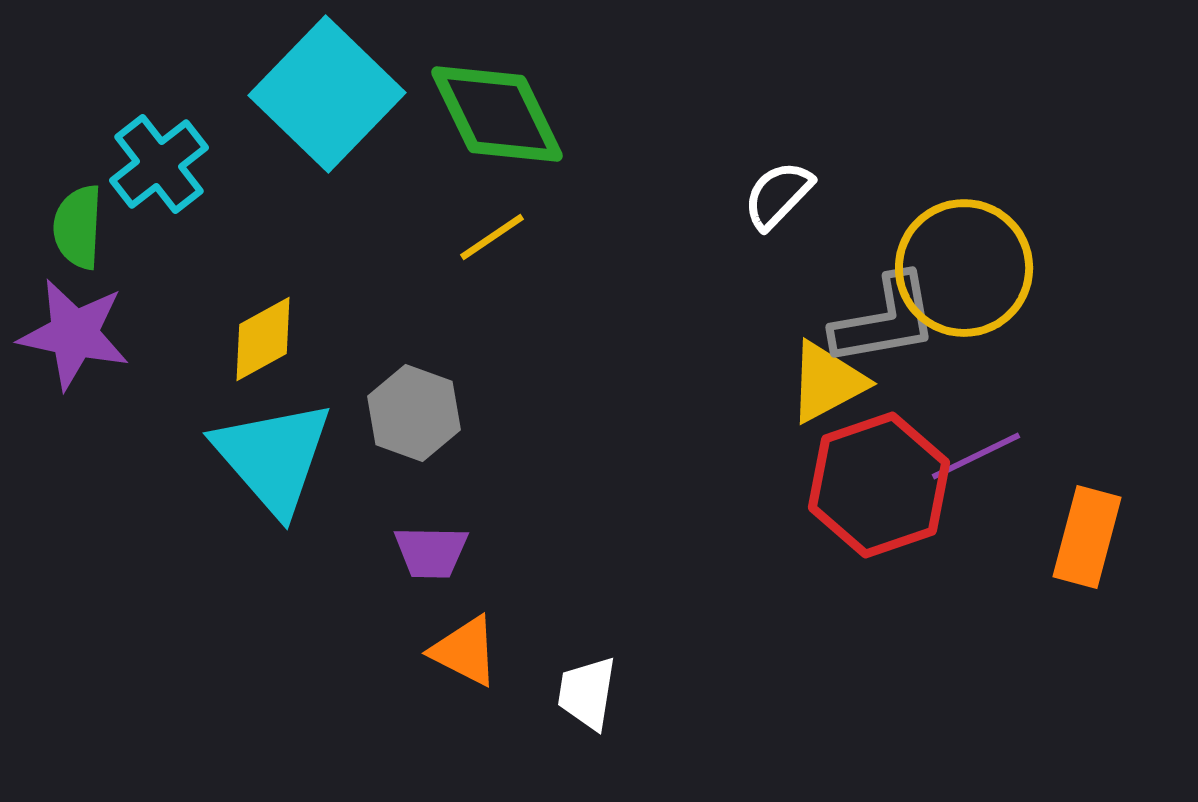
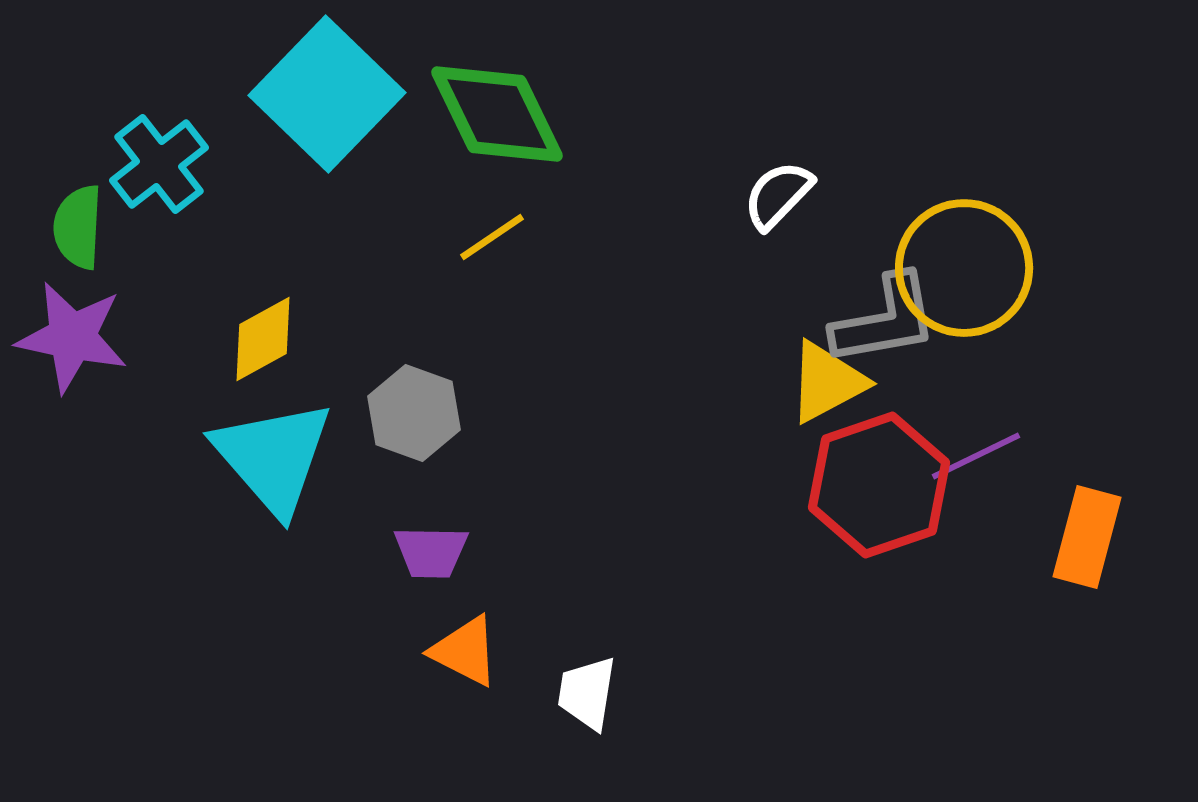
purple star: moved 2 px left, 3 px down
